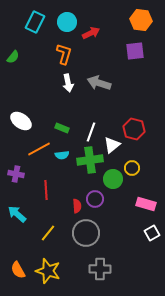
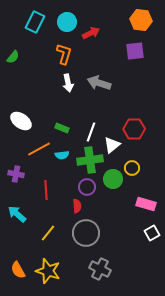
red hexagon: rotated 15 degrees counterclockwise
purple circle: moved 8 px left, 12 px up
gray cross: rotated 25 degrees clockwise
